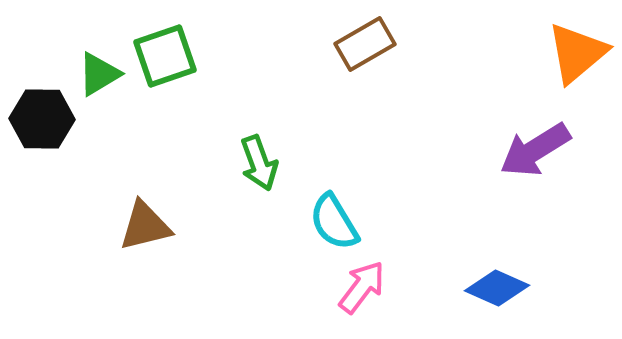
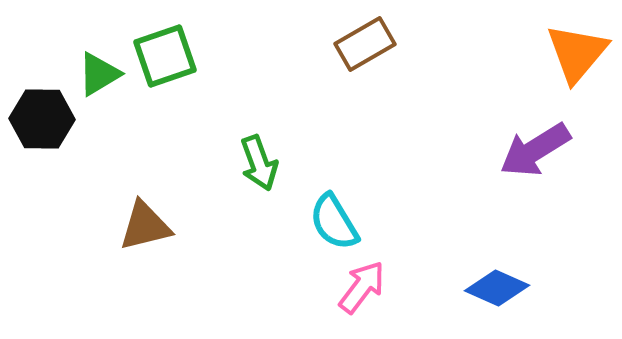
orange triangle: rotated 10 degrees counterclockwise
